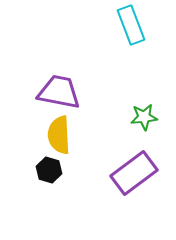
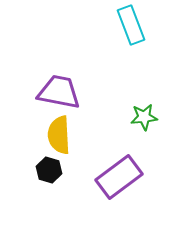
purple rectangle: moved 15 px left, 4 px down
